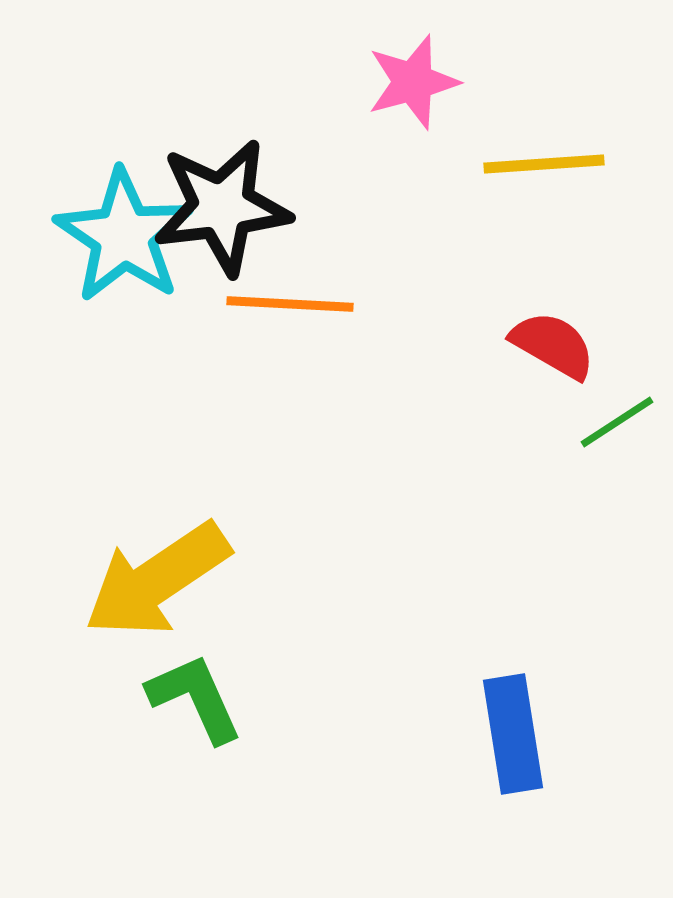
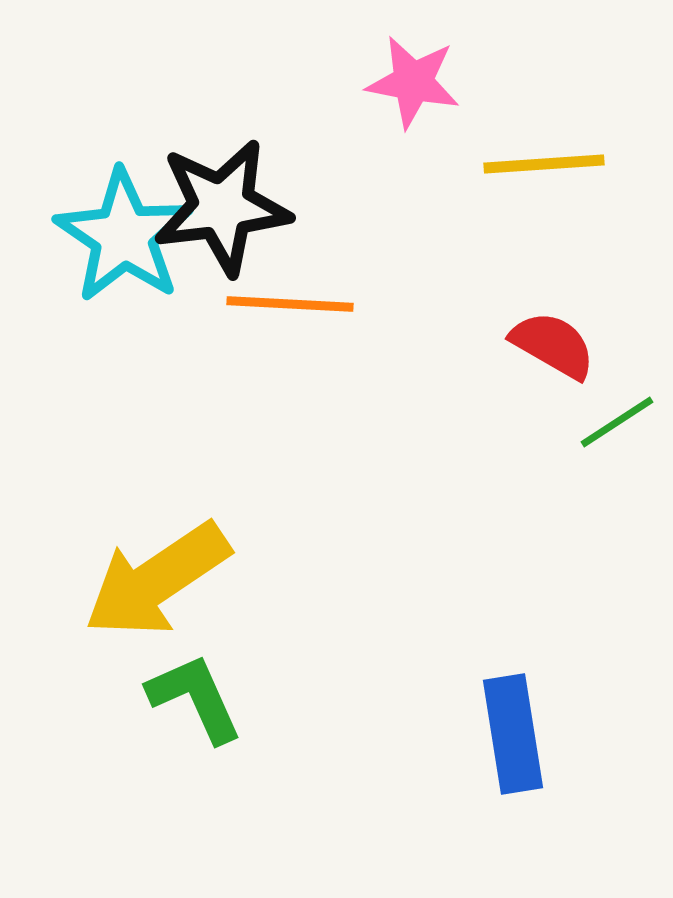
pink star: rotated 26 degrees clockwise
